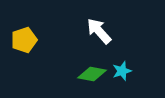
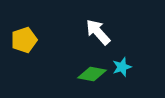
white arrow: moved 1 px left, 1 px down
cyan star: moved 4 px up
